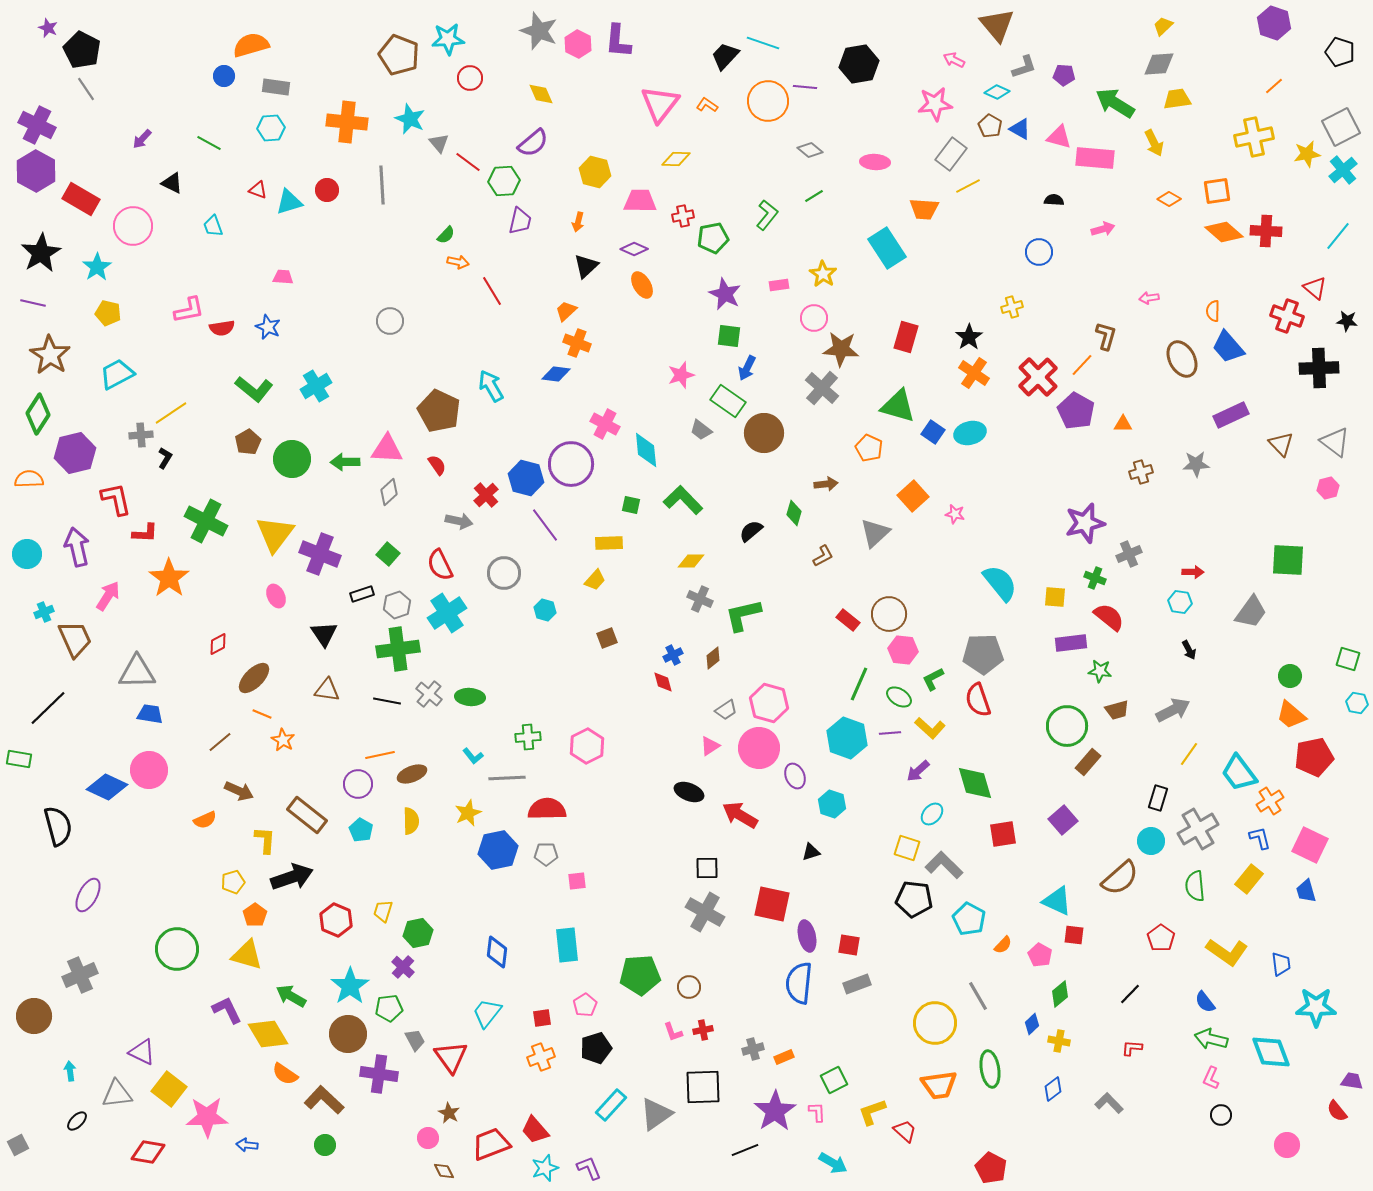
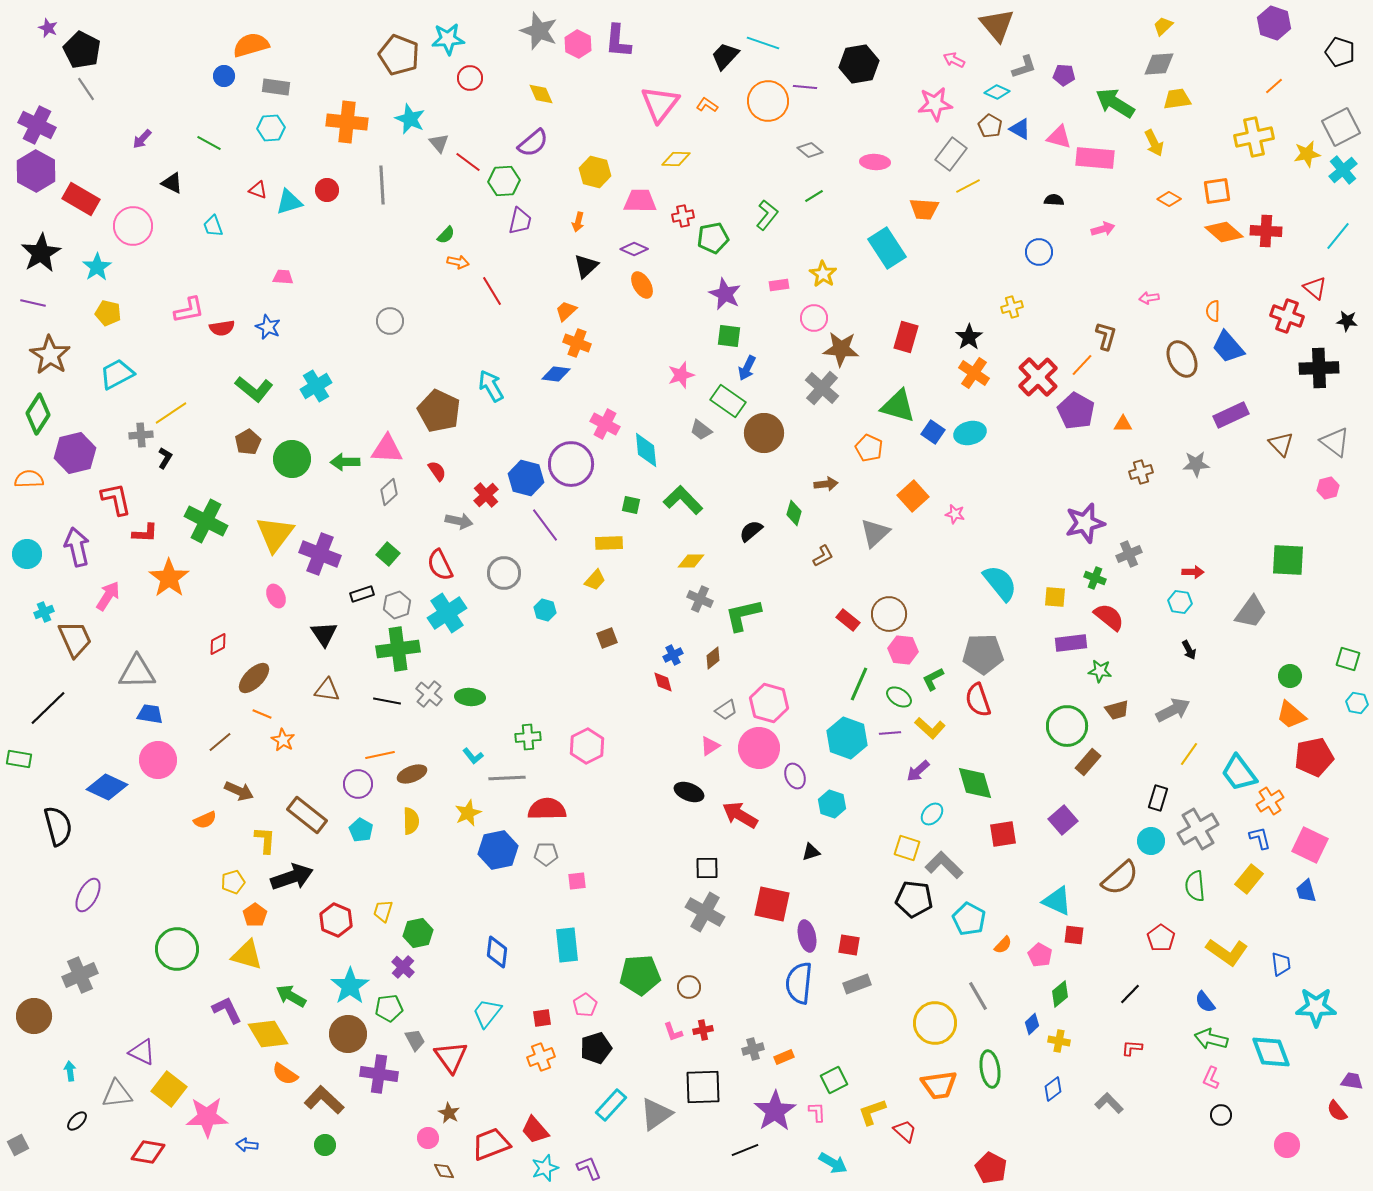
red semicircle at (437, 465): moved 6 px down
pink circle at (149, 770): moved 9 px right, 10 px up
